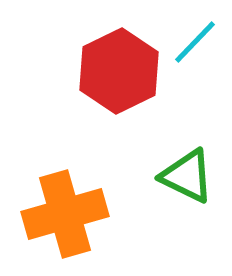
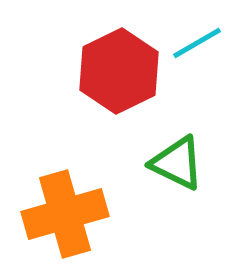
cyan line: moved 2 px right, 1 px down; rotated 16 degrees clockwise
green triangle: moved 10 px left, 13 px up
